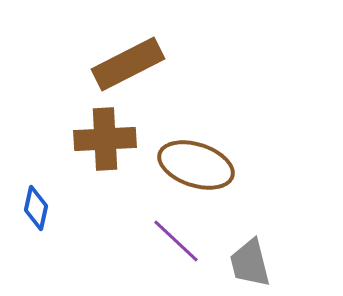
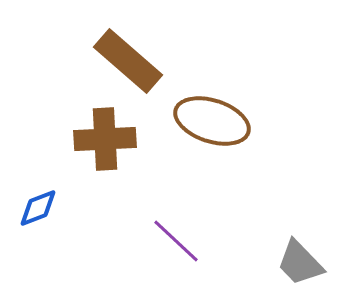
brown rectangle: moved 3 px up; rotated 68 degrees clockwise
brown ellipse: moved 16 px right, 44 px up
blue diamond: moved 2 px right; rotated 57 degrees clockwise
gray trapezoid: moved 50 px right; rotated 30 degrees counterclockwise
